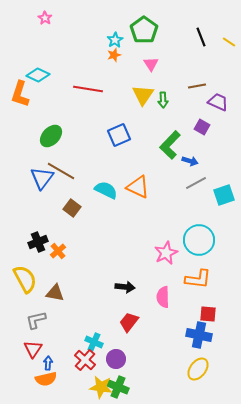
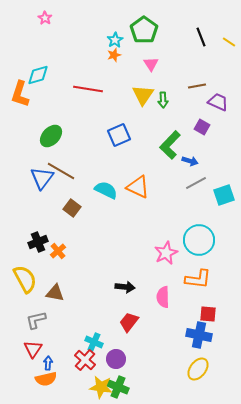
cyan diamond at (38, 75): rotated 40 degrees counterclockwise
